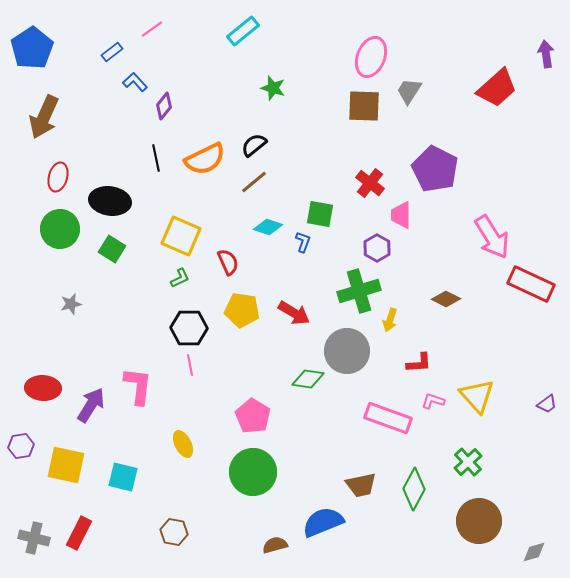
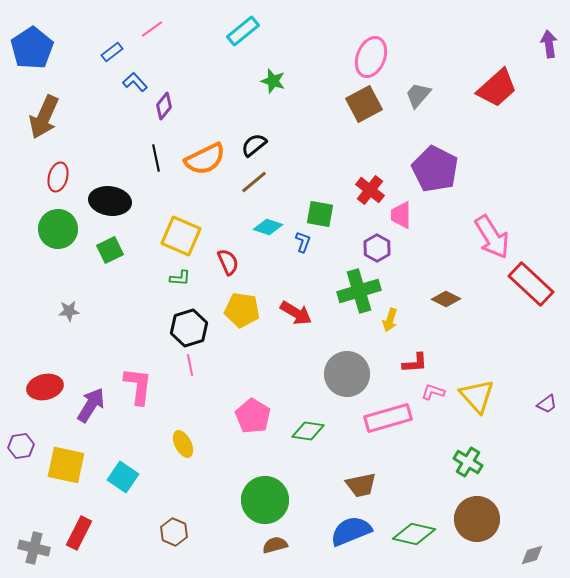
purple arrow at (546, 54): moved 3 px right, 10 px up
green star at (273, 88): moved 7 px up
gray trapezoid at (409, 91): moved 9 px right, 4 px down; rotated 8 degrees clockwise
brown square at (364, 106): moved 2 px up; rotated 30 degrees counterclockwise
red cross at (370, 183): moved 7 px down
green circle at (60, 229): moved 2 px left
green square at (112, 249): moved 2 px left, 1 px down; rotated 32 degrees clockwise
green L-shape at (180, 278): rotated 30 degrees clockwise
red rectangle at (531, 284): rotated 18 degrees clockwise
gray star at (71, 304): moved 2 px left, 7 px down; rotated 10 degrees clockwise
red arrow at (294, 313): moved 2 px right
black hexagon at (189, 328): rotated 18 degrees counterclockwise
gray circle at (347, 351): moved 23 px down
red L-shape at (419, 363): moved 4 px left
green diamond at (308, 379): moved 52 px down
red ellipse at (43, 388): moved 2 px right, 1 px up; rotated 16 degrees counterclockwise
pink L-shape at (433, 401): moved 9 px up
pink rectangle at (388, 418): rotated 36 degrees counterclockwise
green cross at (468, 462): rotated 16 degrees counterclockwise
green circle at (253, 472): moved 12 px right, 28 px down
cyan square at (123, 477): rotated 20 degrees clockwise
green diamond at (414, 489): moved 45 px down; rotated 75 degrees clockwise
brown circle at (479, 521): moved 2 px left, 2 px up
blue semicircle at (323, 522): moved 28 px right, 9 px down
brown hexagon at (174, 532): rotated 12 degrees clockwise
gray cross at (34, 538): moved 10 px down
gray diamond at (534, 552): moved 2 px left, 3 px down
